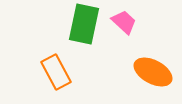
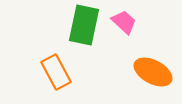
green rectangle: moved 1 px down
